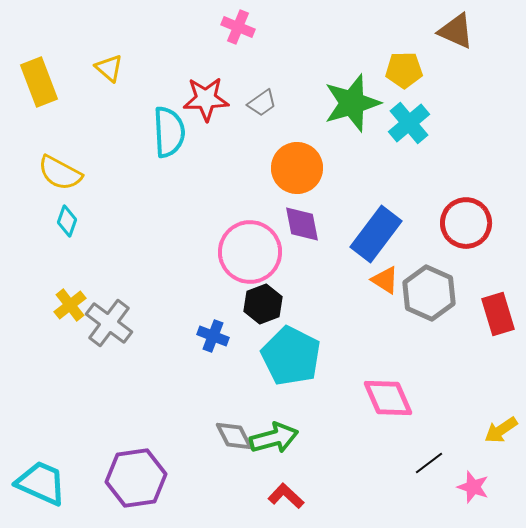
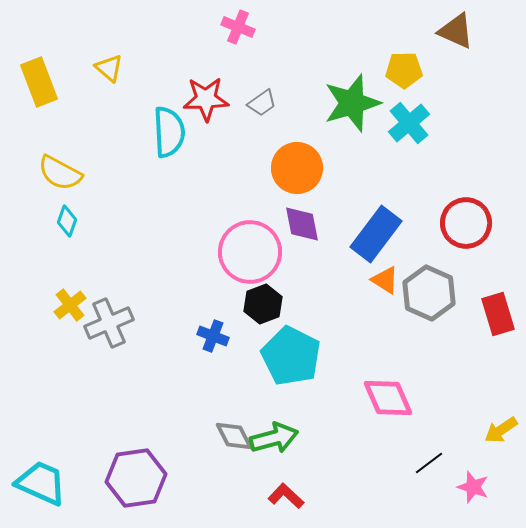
gray cross: rotated 30 degrees clockwise
